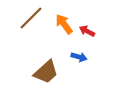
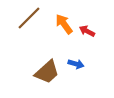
brown line: moved 2 px left
blue arrow: moved 3 px left, 7 px down
brown trapezoid: moved 1 px right
